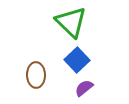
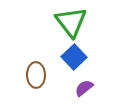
green triangle: rotated 8 degrees clockwise
blue square: moved 3 px left, 3 px up
